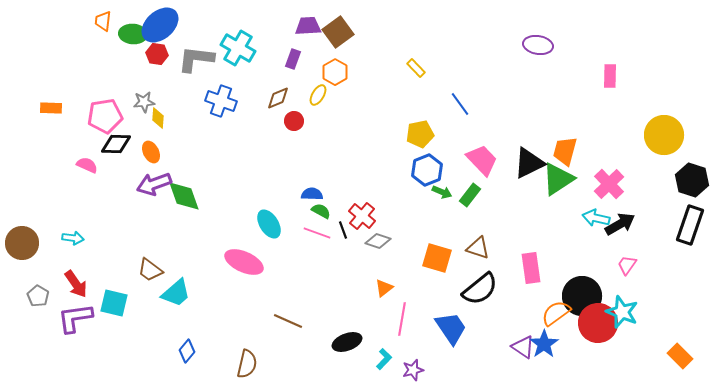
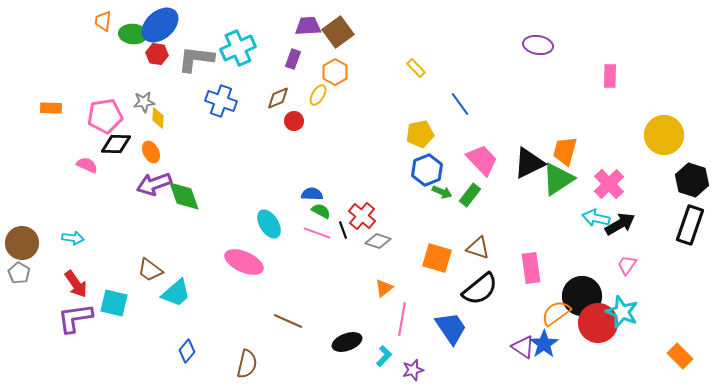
cyan cross at (238, 48): rotated 36 degrees clockwise
gray pentagon at (38, 296): moved 19 px left, 23 px up
cyan L-shape at (384, 359): moved 3 px up
